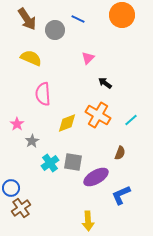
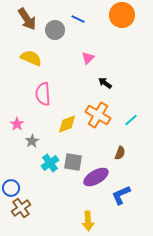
yellow diamond: moved 1 px down
